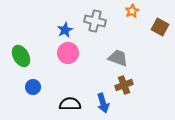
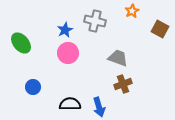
brown square: moved 2 px down
green ellipse: moved 13 px up; rotated 10 degrees counterclockwise
brown cross: moved 1 px left, 1 px up
blue arrow: moved 4 px left, 4 px down
